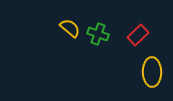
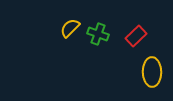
yellow semicircle: rotated 85 degrees counterclockwise
red rectangle: moved 2 px left, 1 px down
